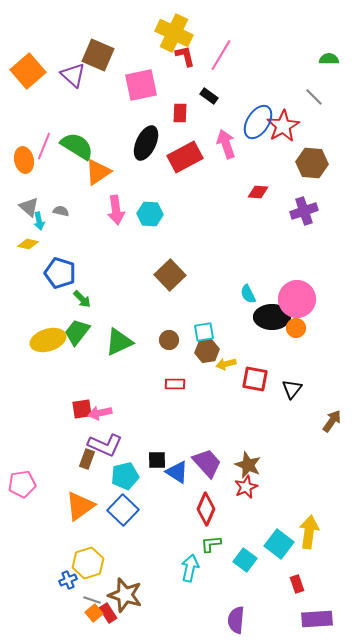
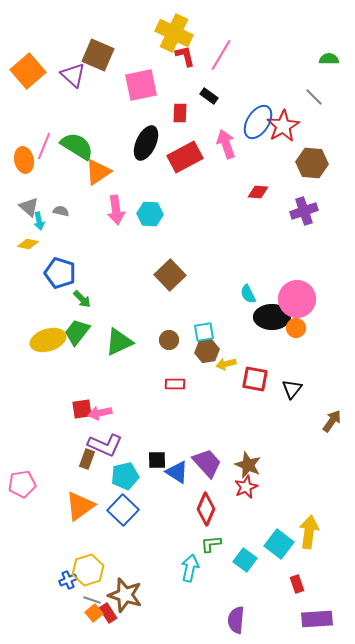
yellow hexagon at (88, 563): moved 7 px down
